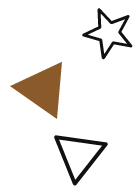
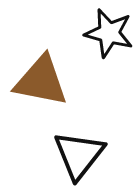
brown triangle: moved 2 px left, 8 px up; rotated 24 degrees counterclockwise
